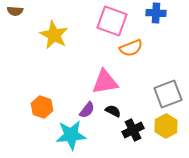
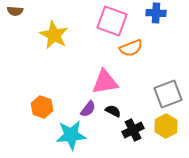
purple semicircle: moved 1 px right, 1 px up
